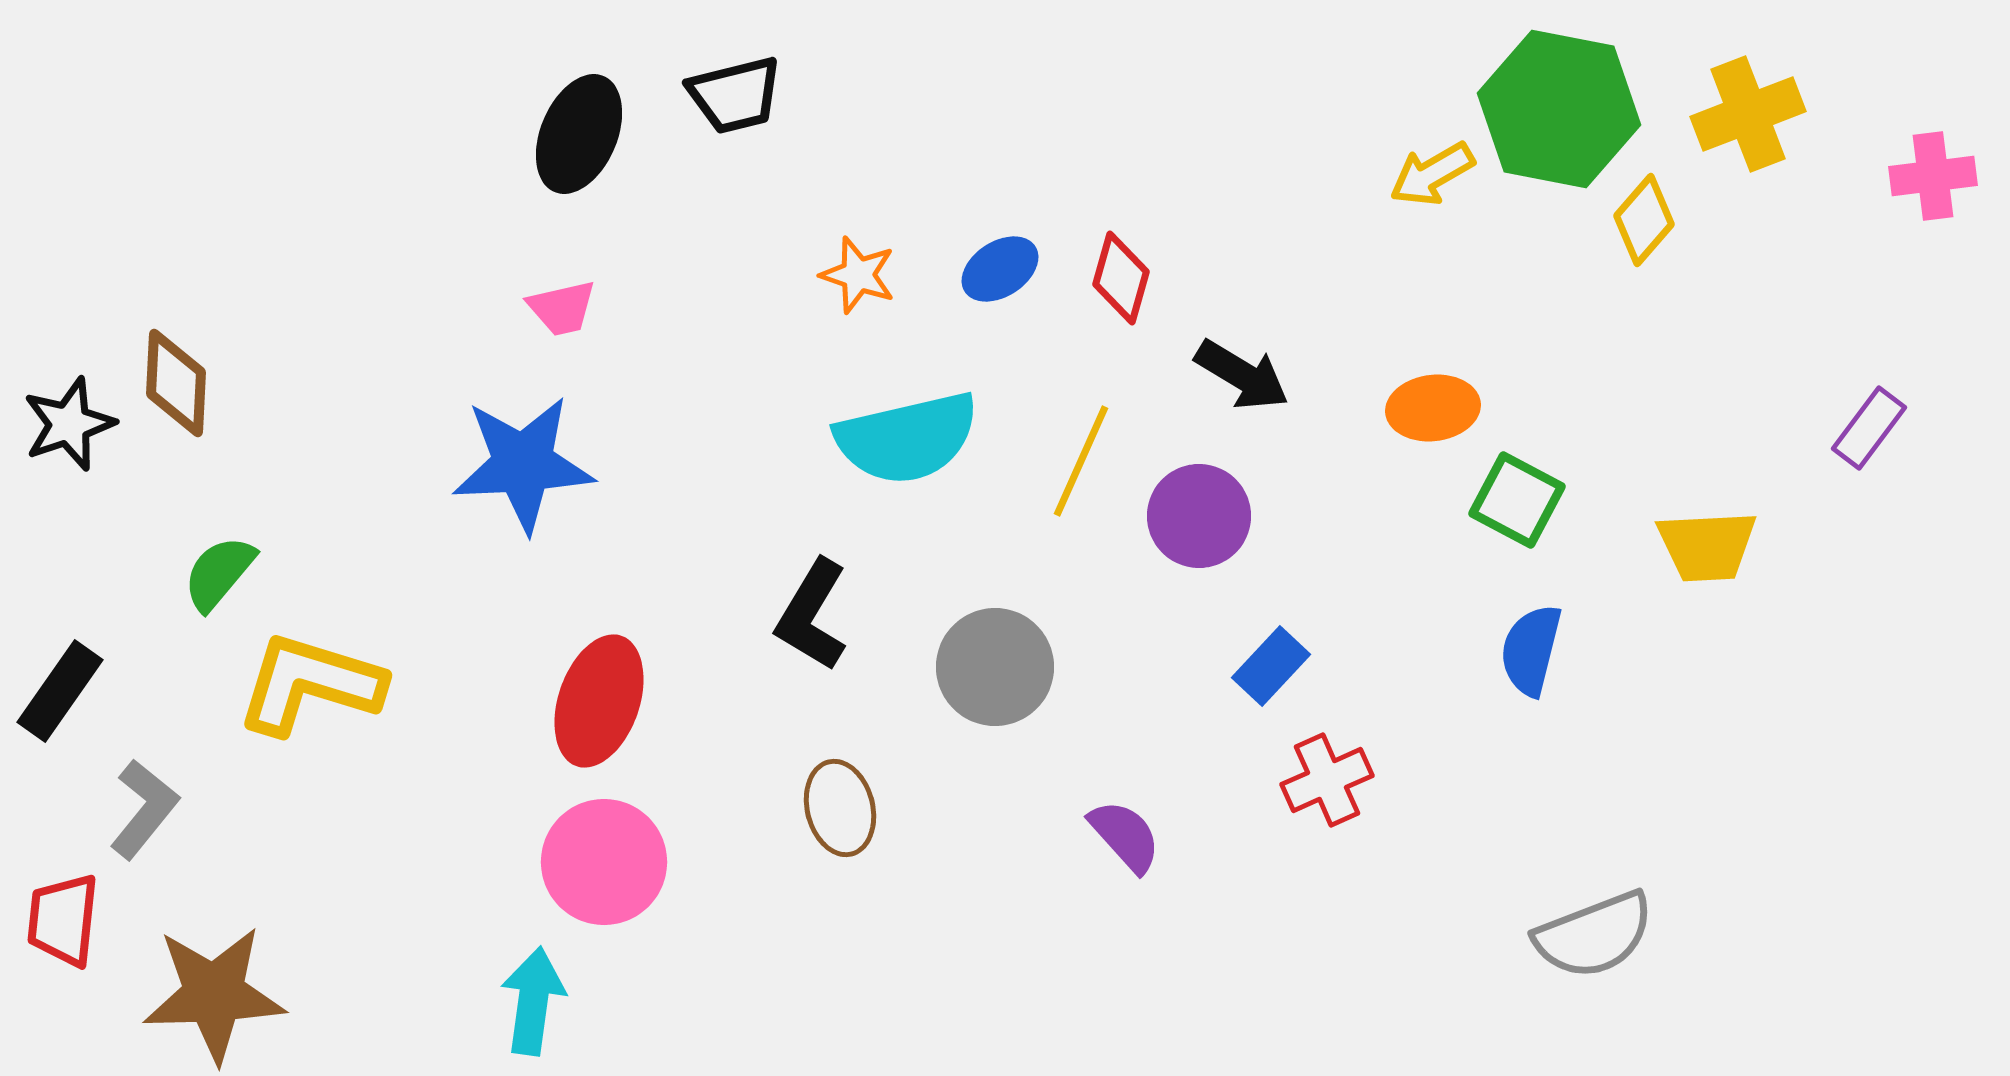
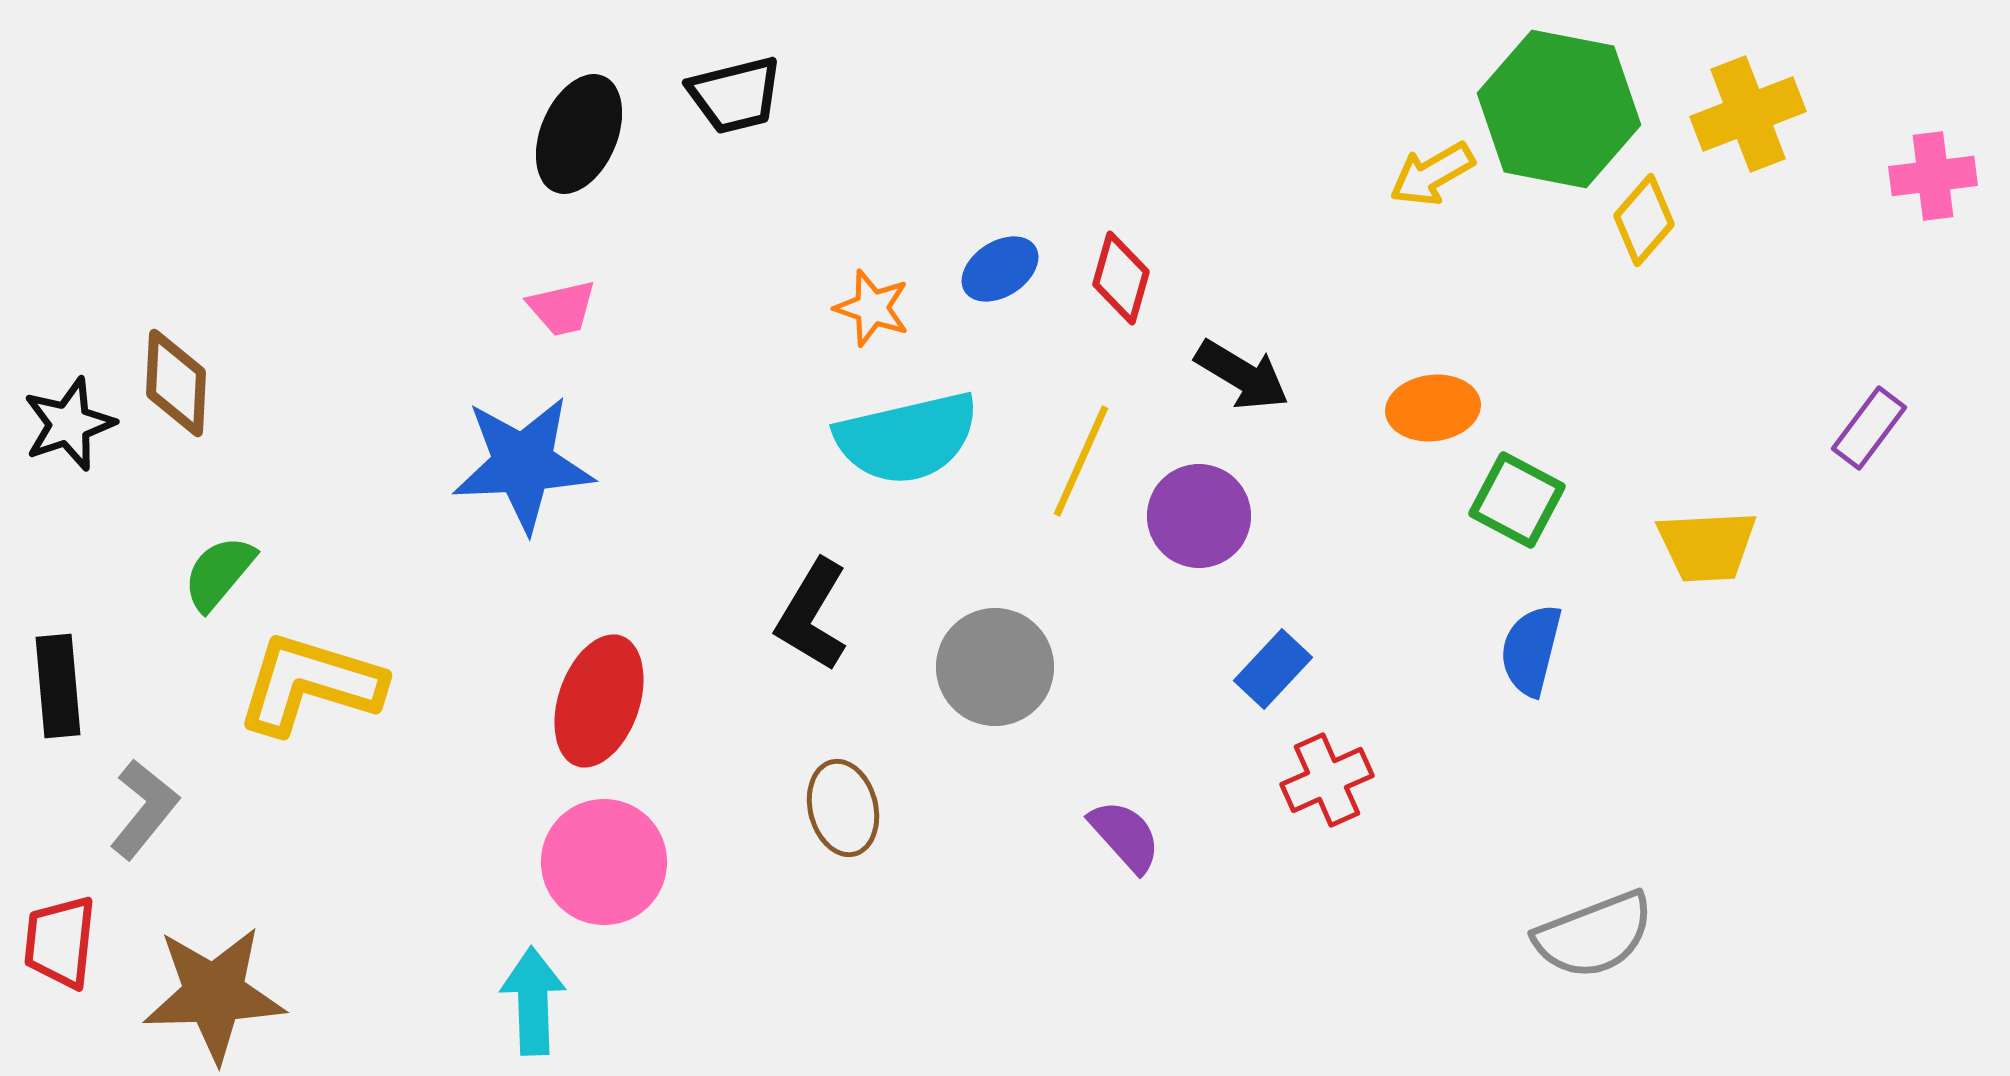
orange star: moved 14 px right, 33 px down
blue rectangle: moved 2 px right, 3 px down
black rectangle: moved 2 px left, 5 px up; rotated 40 degrees counterclockwise
brown ellipse: moved 3 px right
red trapezoid: moved 3 px left, 22 px down
cyan arrow: rotated 10 degrees counterclockwise
